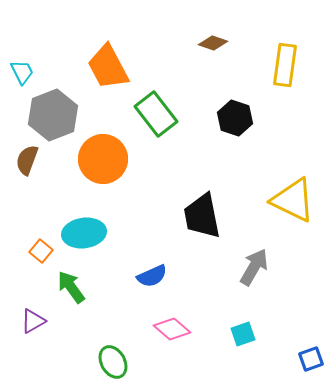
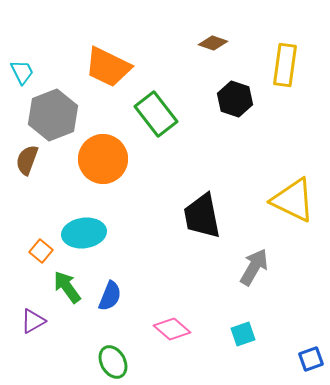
orange trapezoid: rotated 36 degrees counterclockwise
black hexagon: moved 19 px up
blue semicircle: moved 42 px left, 20 px down; rotated 44 degrees counterclockwise
green arrow: moved 4 px left
